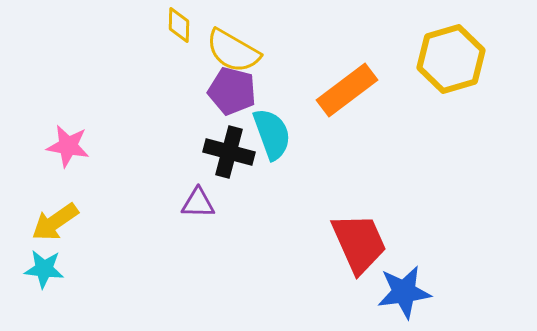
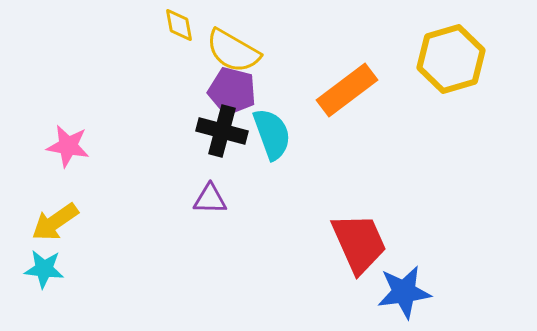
yellow diamond: rotated 12 degrees counterclockwise
black cross: moved 7 px left, 21 px up
purple triangle: moved 12 px right, 4 px up
